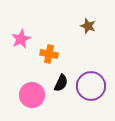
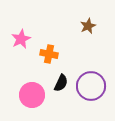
brown star: rotated 28 degrees clockwise
